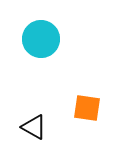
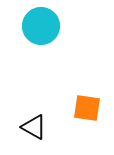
cyan circle: moved 13 px up
